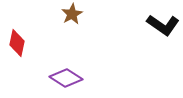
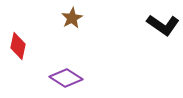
brown star: moved 4 px down
red diamond: moved 1 px right, 3 px down
